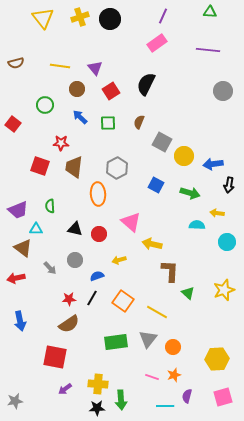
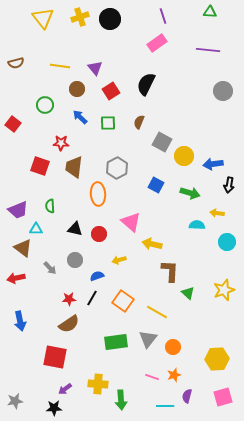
purple line at (163, 16): rotated 42 degrees counterclockwise
black star at (97, 408): moved 43 px left
